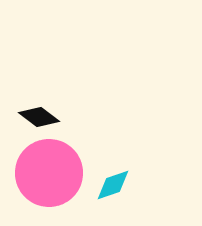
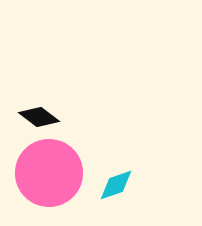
cyan diamond: moved 3 px right
